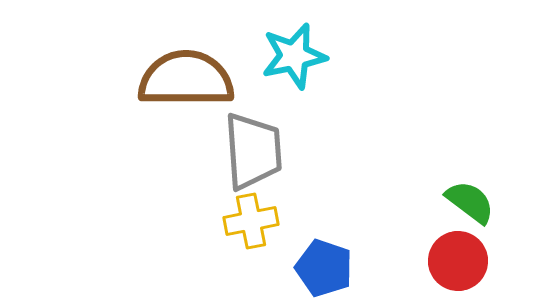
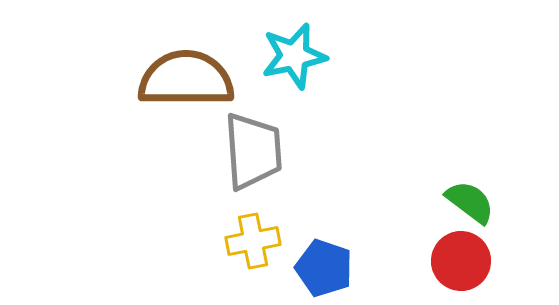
yellow cross: moved 2 px right, 20 px down
red circle: moved 3 px right
